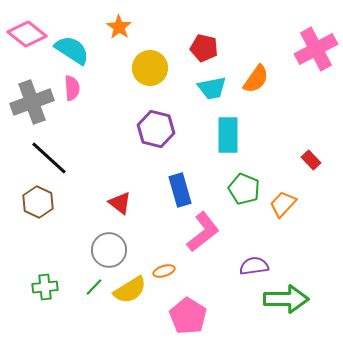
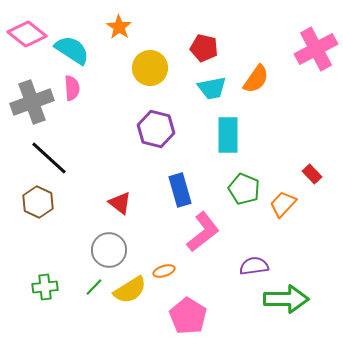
red rectangle: moved 1 px right, 14 px down
